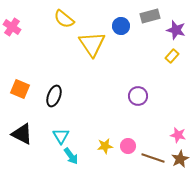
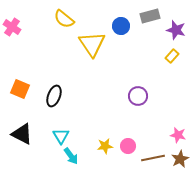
brown line: rotated 30 degrees counterclockwise
